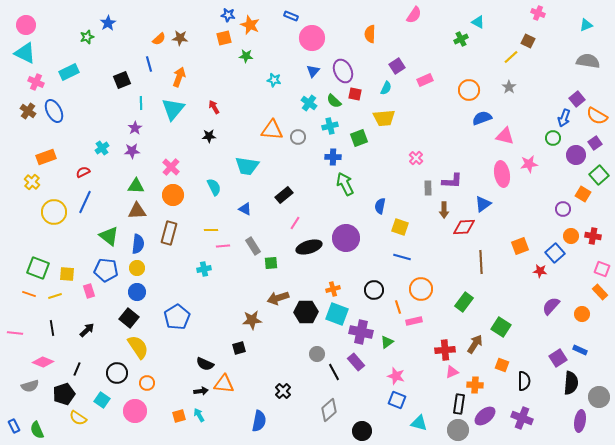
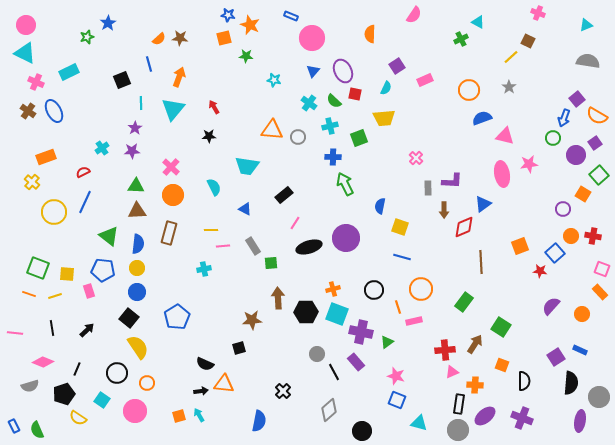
red diamond at (464, 227): rotated 20 degrees counterclockwise
blue pentagon at (106, 270): moved 3 px left
brown arrow at (278, 298): rotated 105 degrees clockwise
purple square at (558, 358): moved 2 px left, 1 px up
